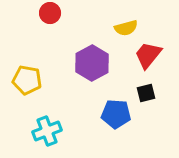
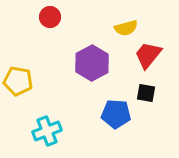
red circle: moved 4 px down
yellow pentagon: moved 9 px left, 1 px down
black square: rotated 24 degrees clockwise
